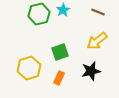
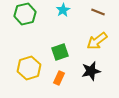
green hexagon: moved 14 px left
